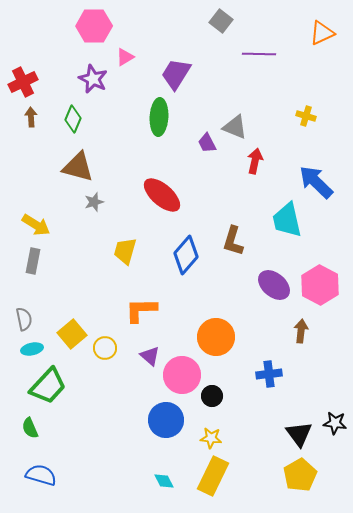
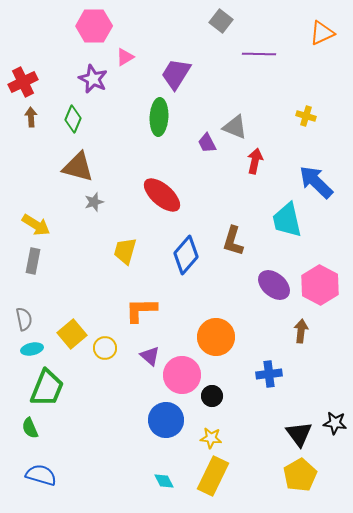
green trapezoid at (48, 386): moved 1 px left, 2 px down; rotated 21 degrees counterclockwise
